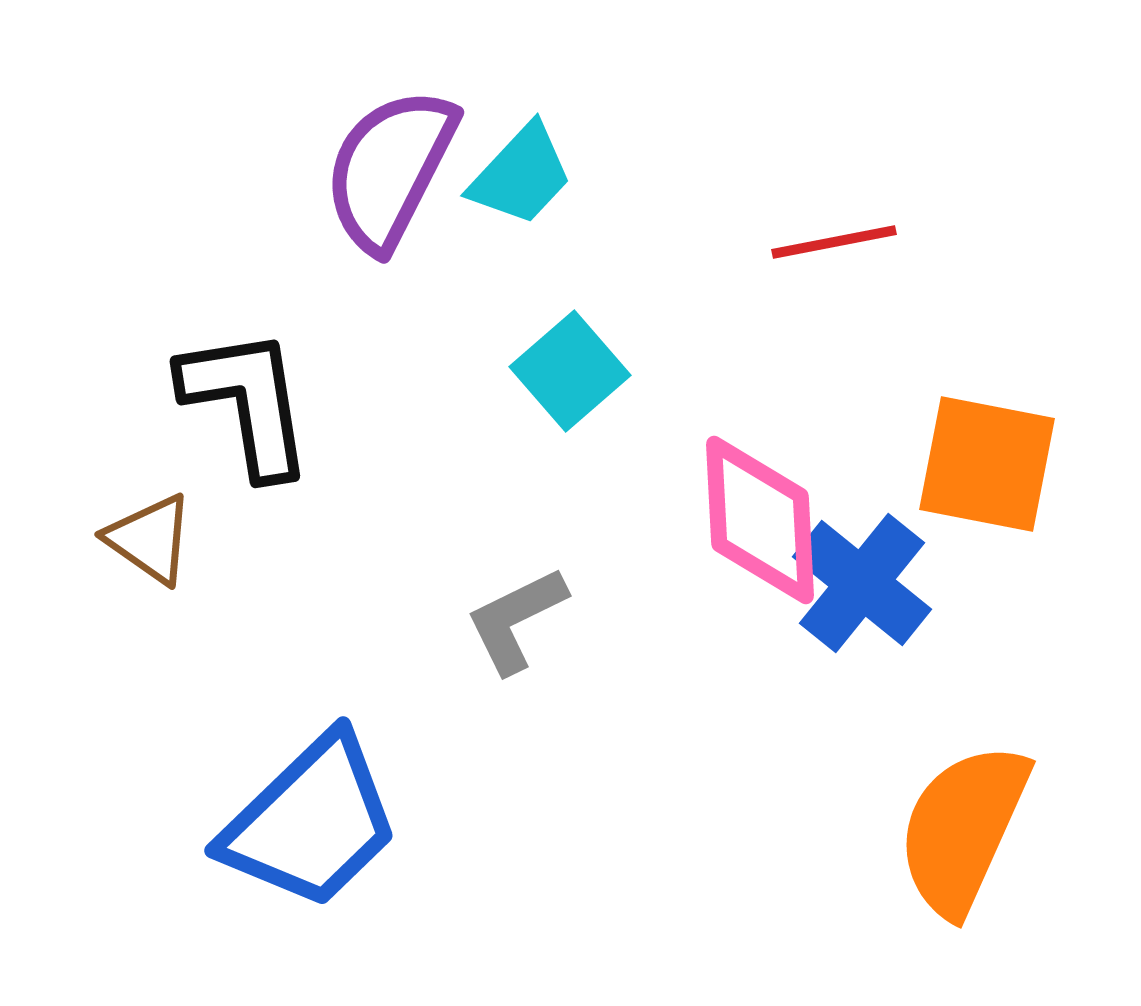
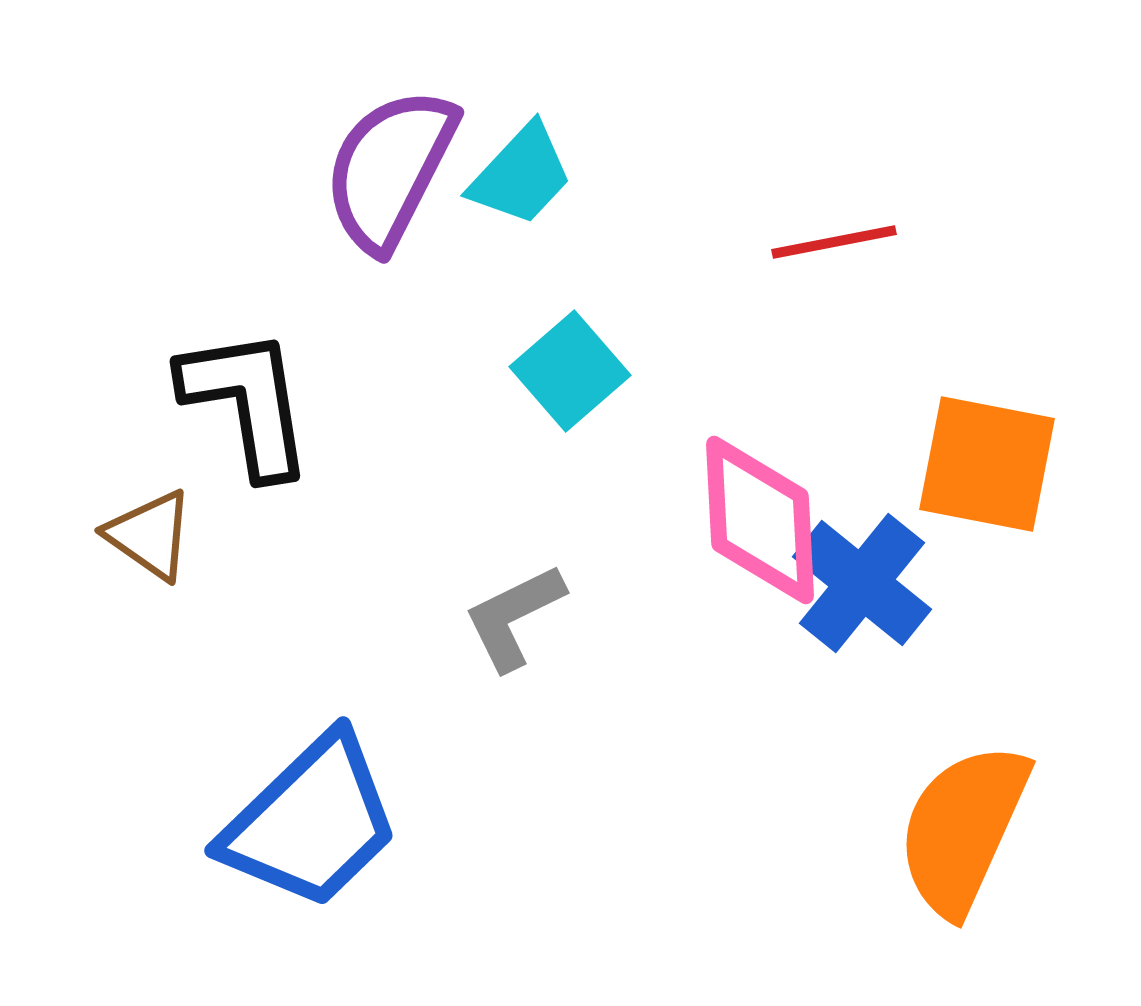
brown triangle: moved 4 px up
gray L-shape: moved 2 px left, 3 px up
